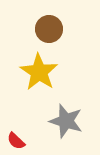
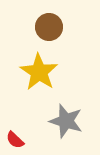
brown circle: moved 2 px up
red semicircle: moved 1 px left, 1 px up
